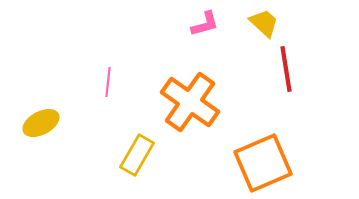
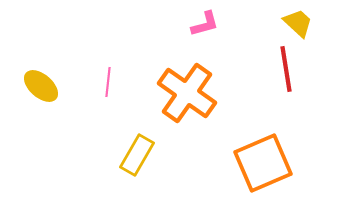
yellow trapezoid: moved 34 px right
orange cross: moved 3 px left, 9 px up
yellow ellipse: moved 37 px up; rotated 69 degrees clockwise
